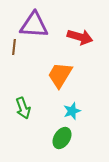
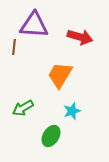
green arrow: rotated 80 degrees clockwise
green ellipse: moved 11 px left, 2 px up
